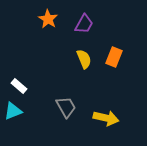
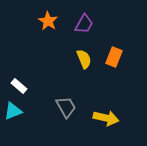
orange star: moved 2 px down
